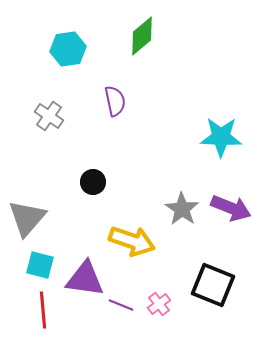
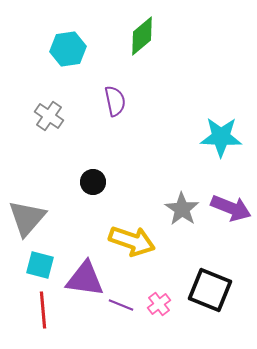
black square: moved 3 px left, 5 px down
